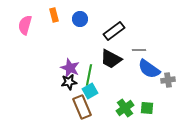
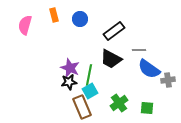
green cross: moved 6 px left, 5 px up
